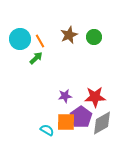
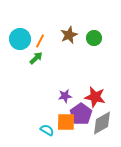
green circle: moved 1 px down
orange line: rotated 56 degrees clockwise
red star: rotated 15 degrees clockwise
purple pentagon: moved 3 px up
